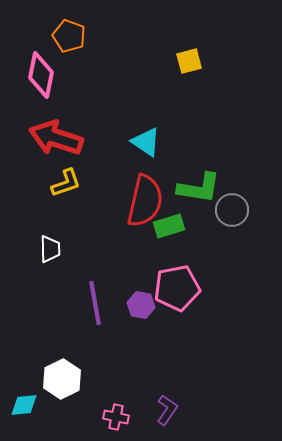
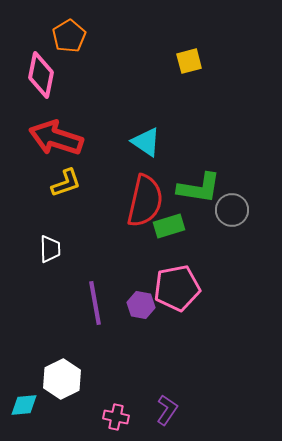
orange pentagon: rotated 20 degrees clockwise
